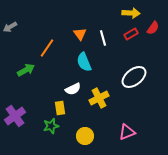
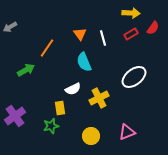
yellow circle: moved 6 px right
